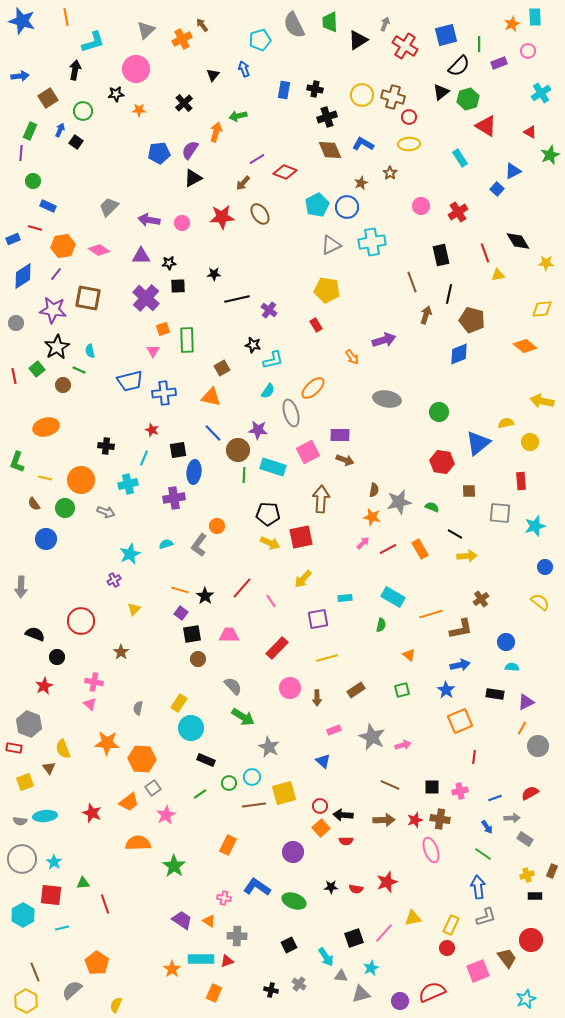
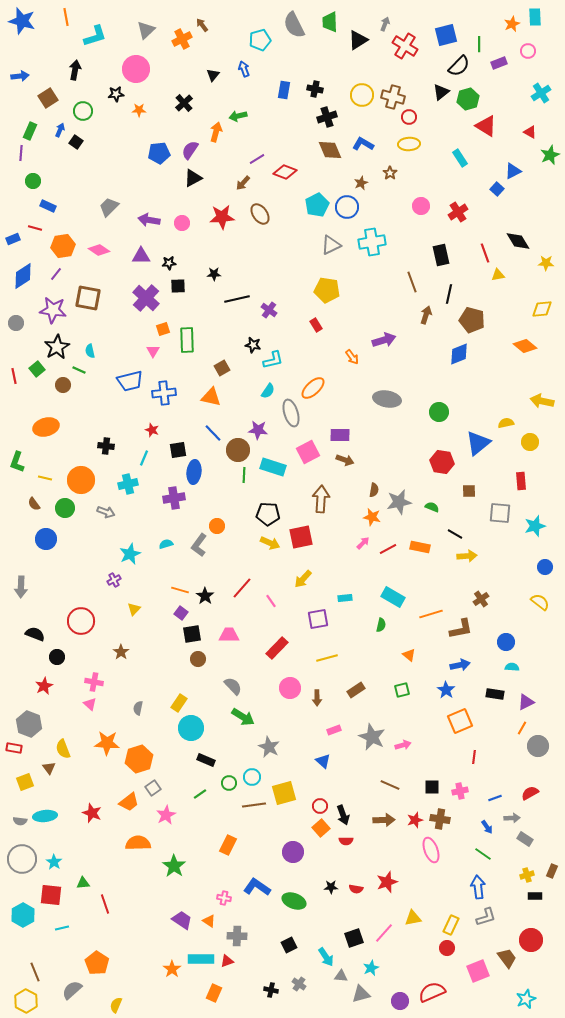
cyan L-shape at (93, 42): moved 2 px right, 6 px up
orange rectangle at (420, 549): moved 2 px up; rotated 48 degrees counterclockwise
orange hexagon at (142, 759): moved 3 px left; rotated 20 degrees counterclockwise
black arrow at (343, 815): rotated 114 degrees counterclockwise
